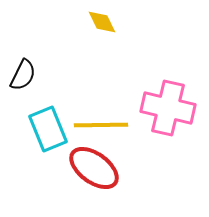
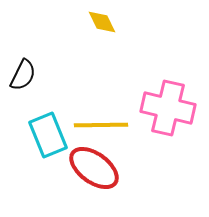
cyan rectangle: moved 6 px down
